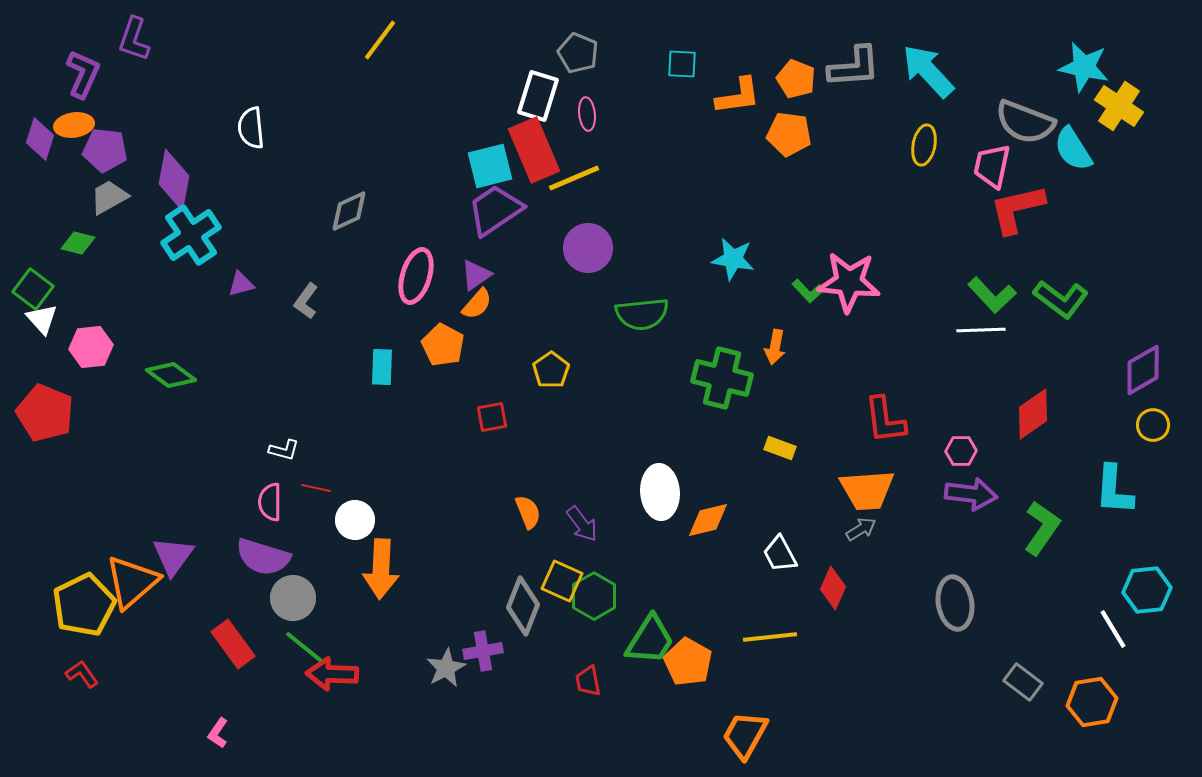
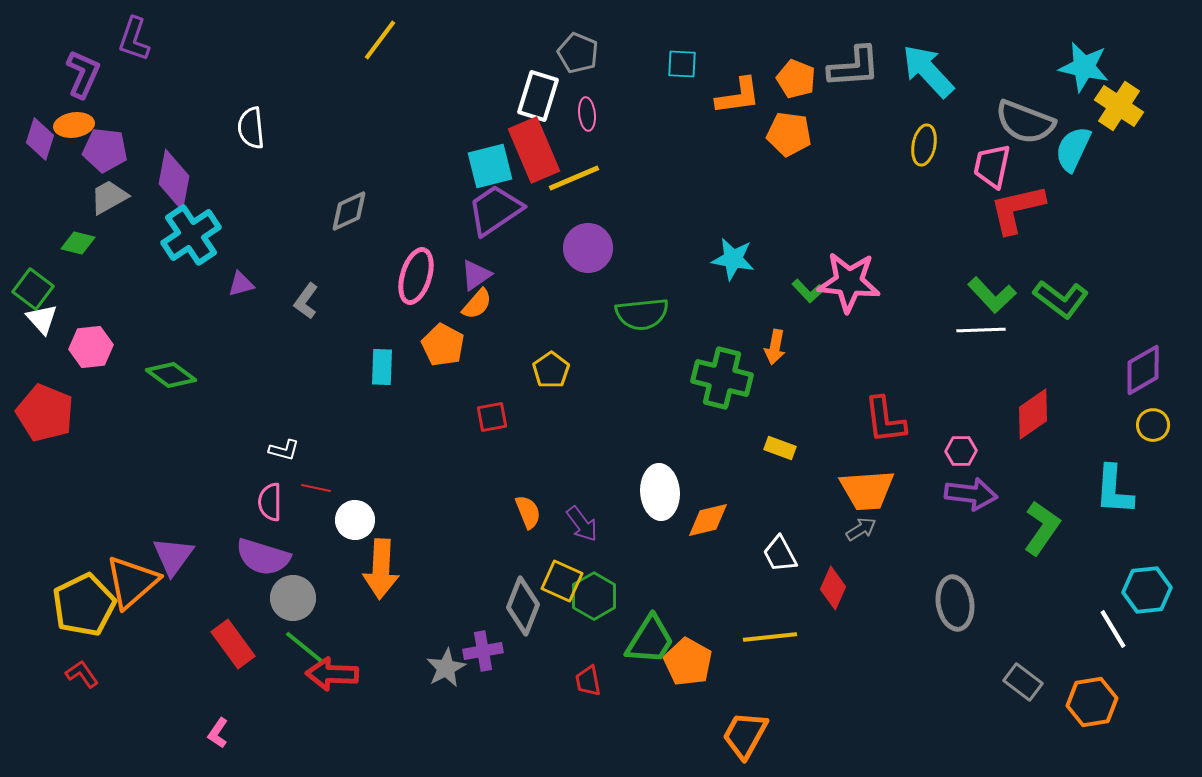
cyan semicircle at (1073, 149): rotated 57 degrees clockwise
